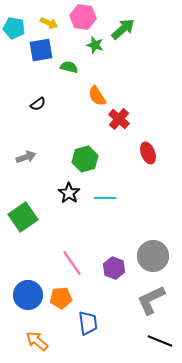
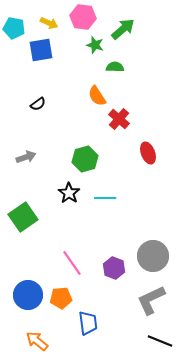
green semicircle: moved 46 px right; rotated 12 degrees counterclockwise
